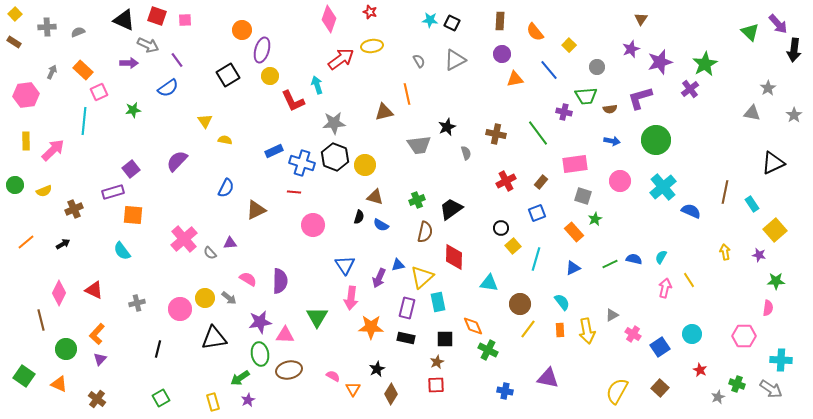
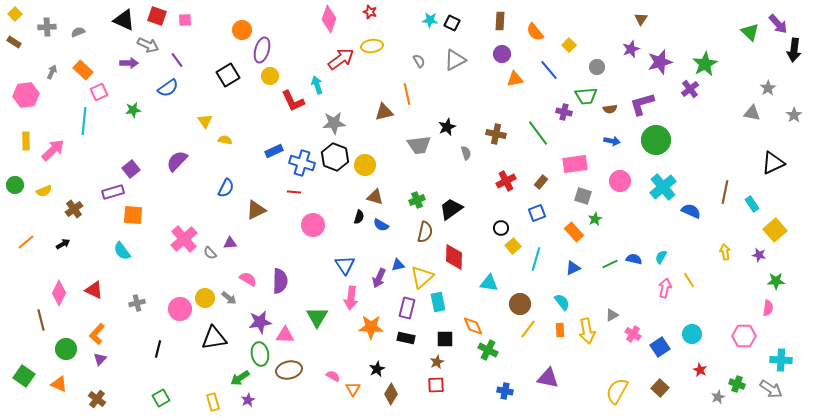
purple L-shape at (640, 98): moved 2 px right, 6 px down
brown cross at (74, 209): rotated 12 degrees counterclockwise
